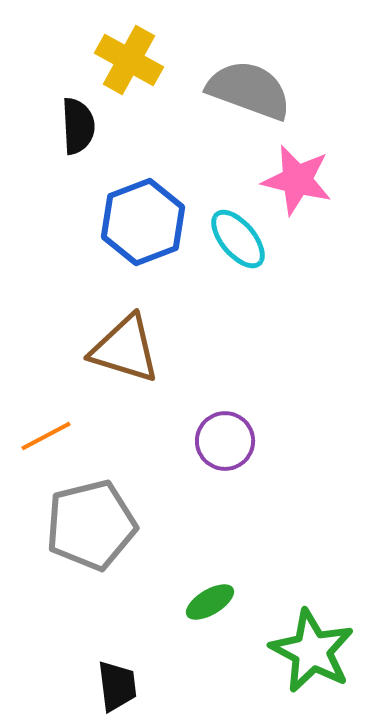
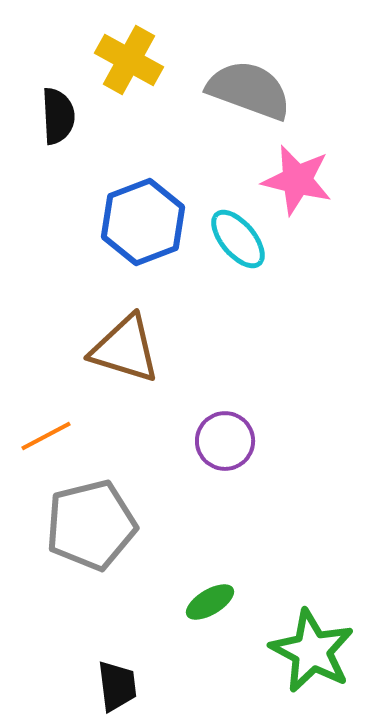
black semicircle: moved 20 px left, 10 px up
